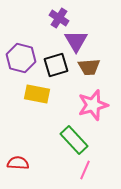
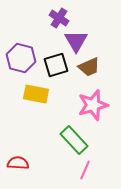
brown trapezoid: rotated 20 degrees counterclockwise
yellow rectangle: moved 1 px left
